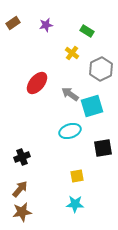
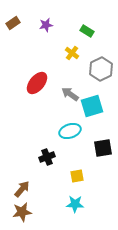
black cross: moved 25 px right
brown arrow: moved 2 px right
